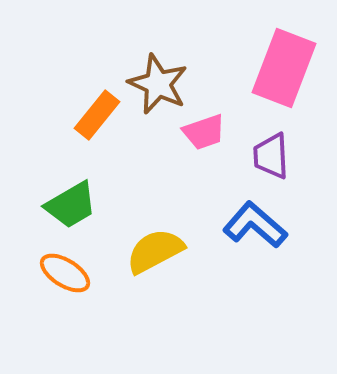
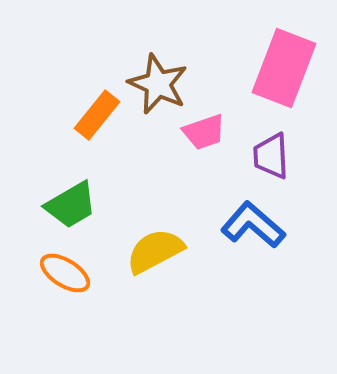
blue L-shape: moved 2 px left
